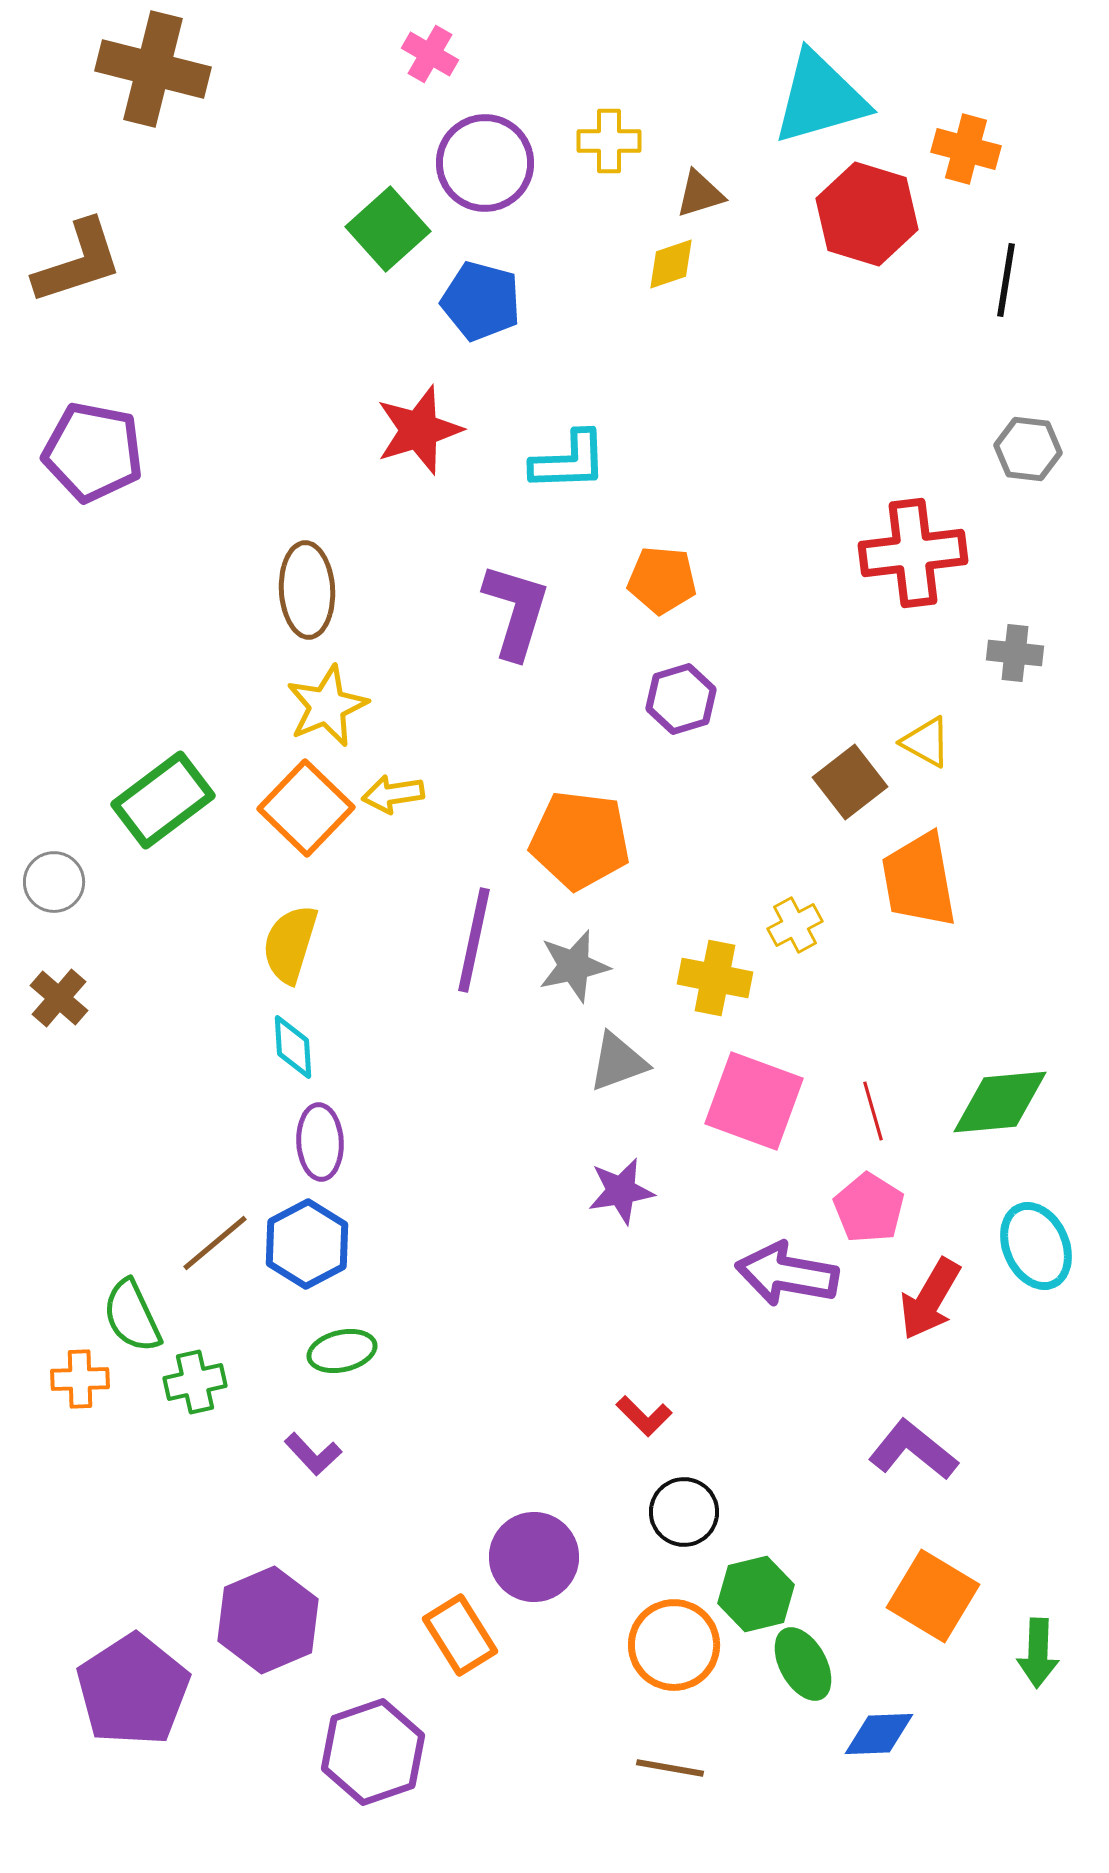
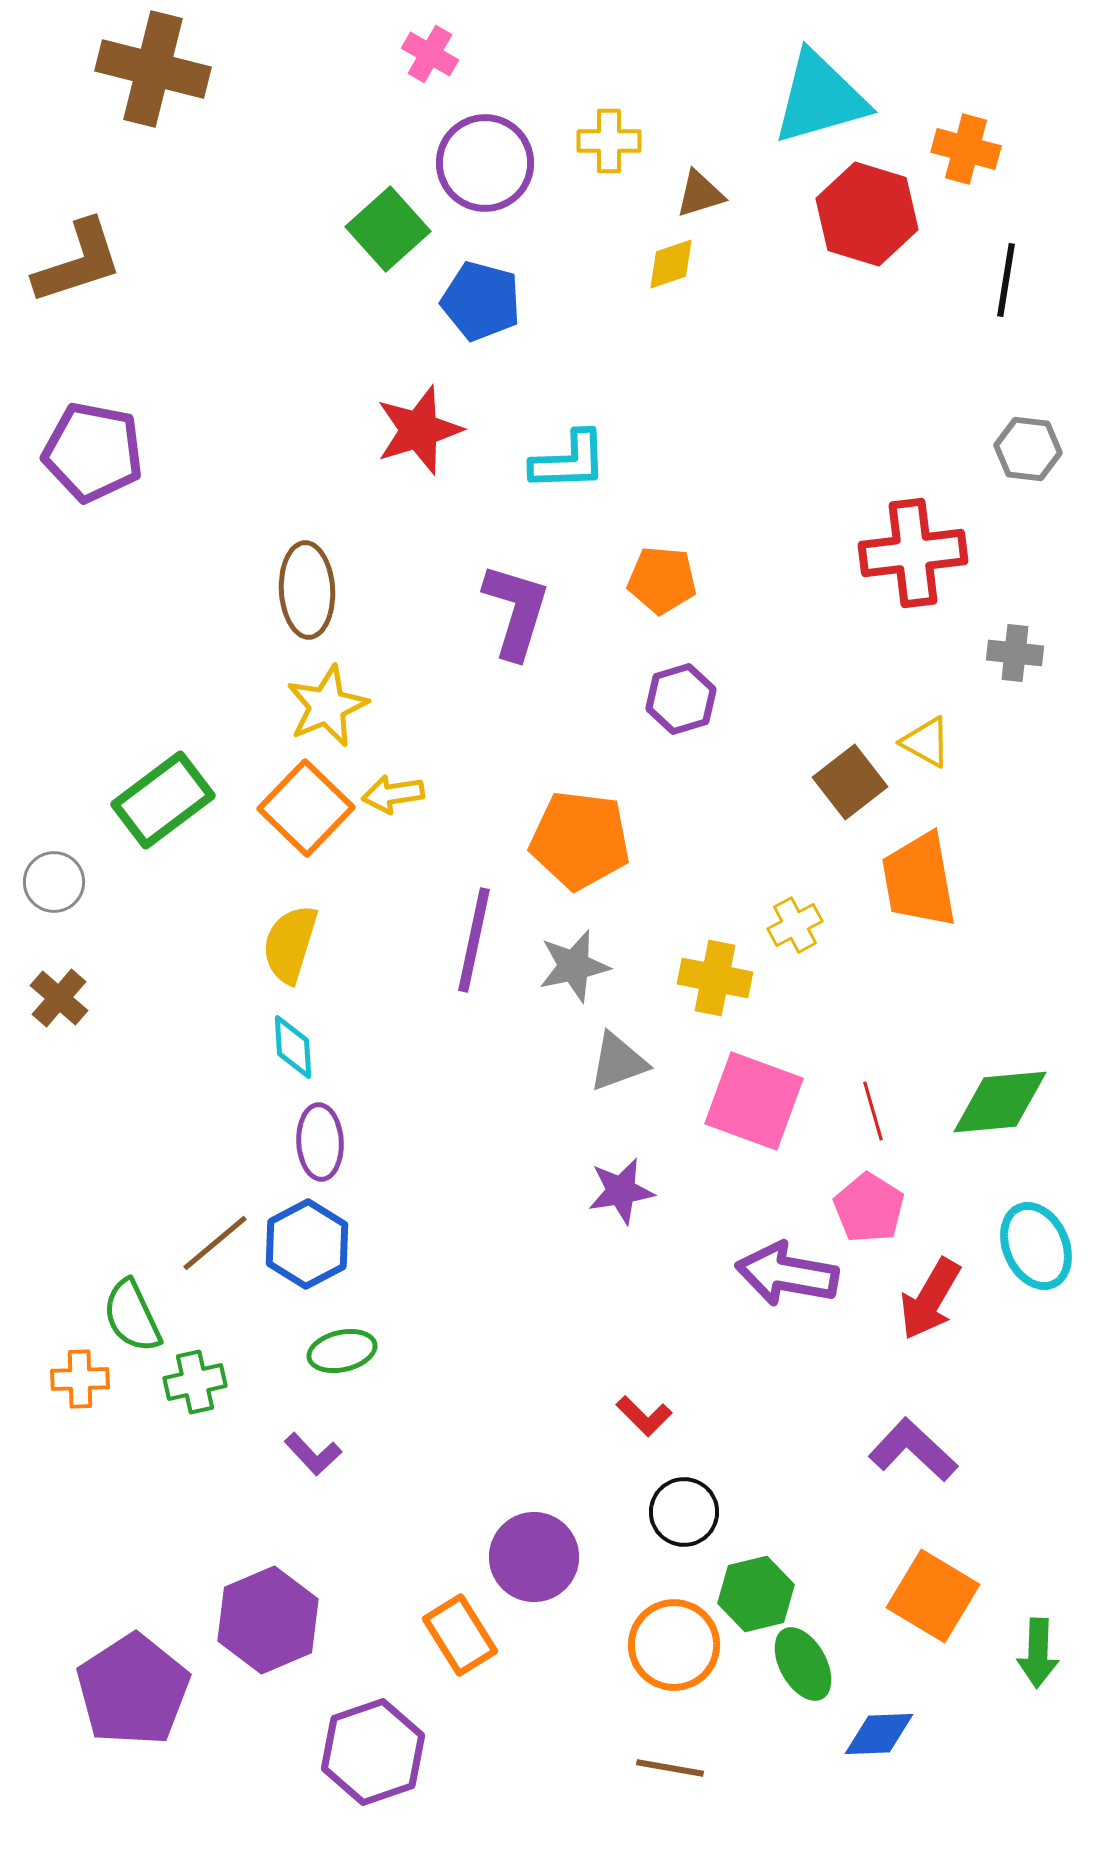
purple L-shape at (913, 1450): rotated 4 degrees clockwise
